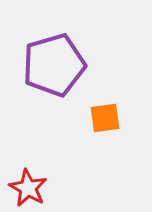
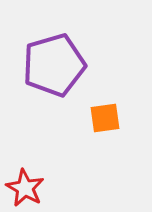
red star: moved 3 px left
